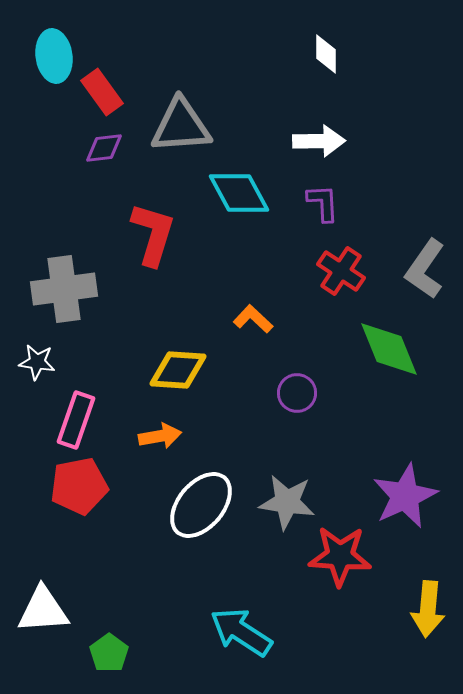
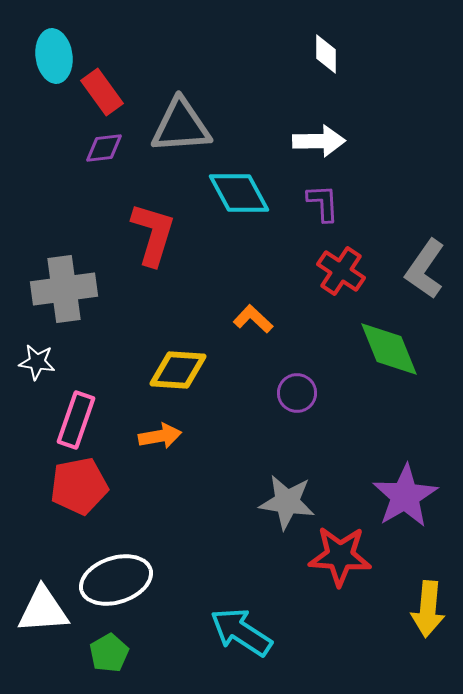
purple star: rotated 6 degrees counterclockwise
white ellipse: moved 85 px left, 75 px down; rotated 32 degrees clockwise
green pentagon: rotated 6 degrees clockwise
